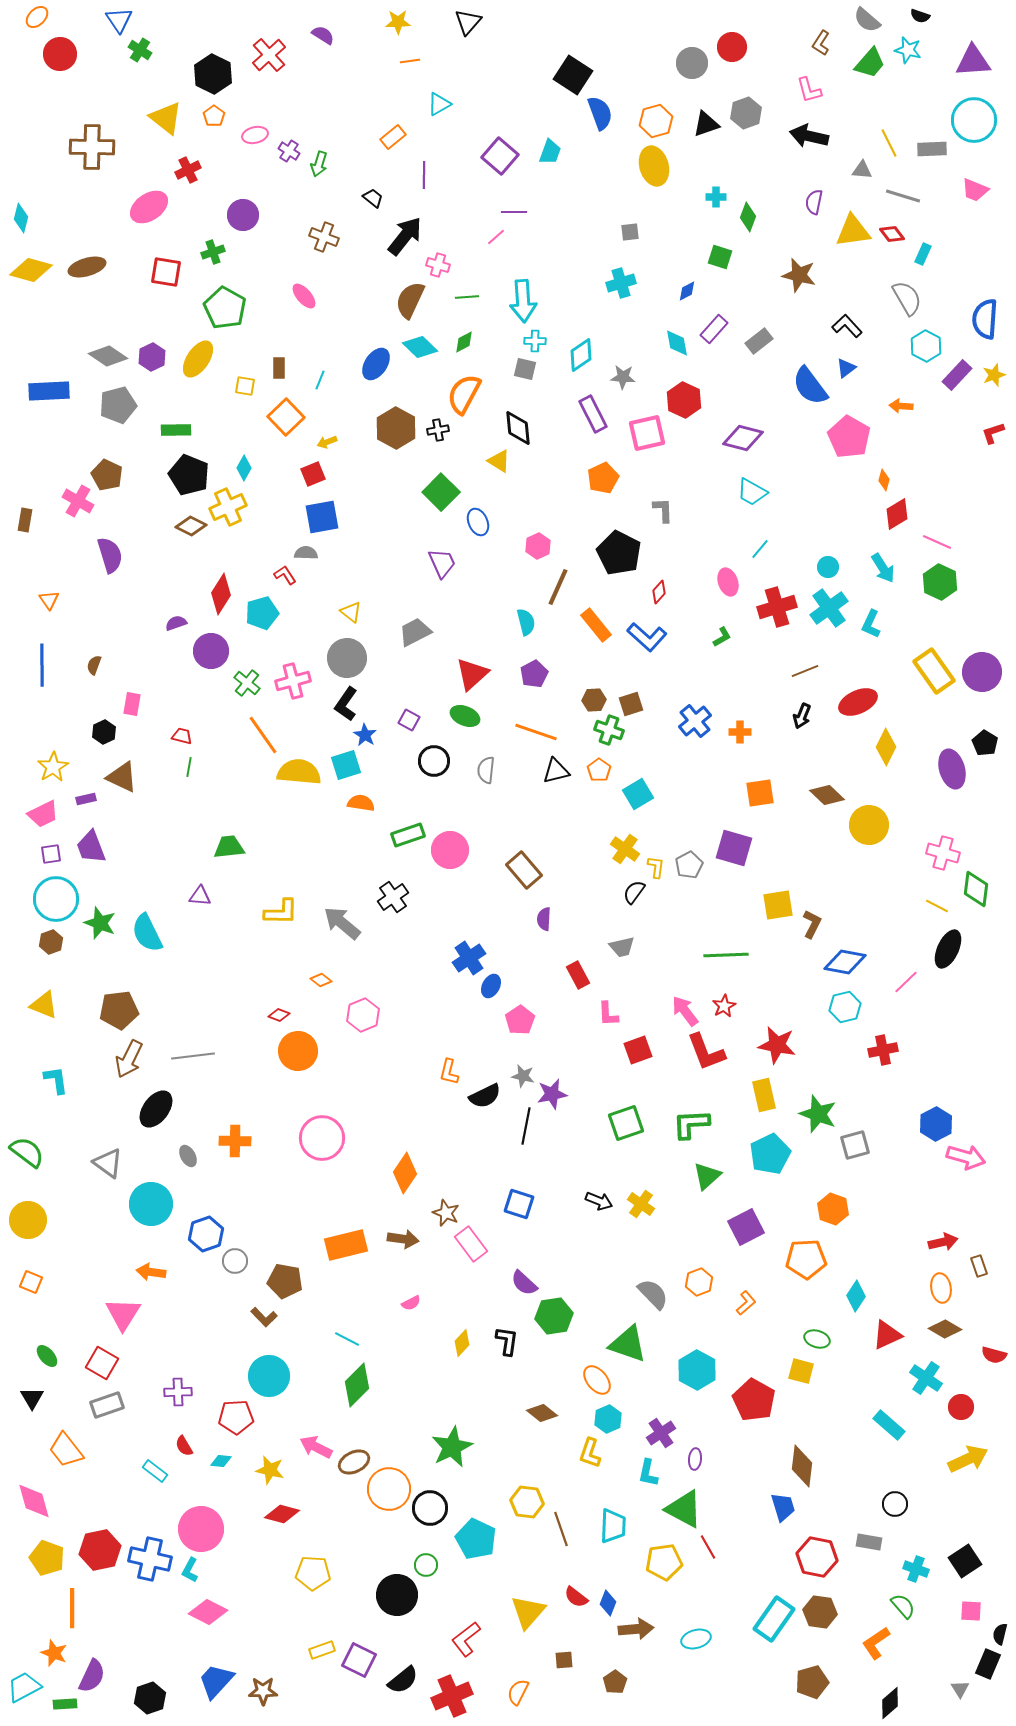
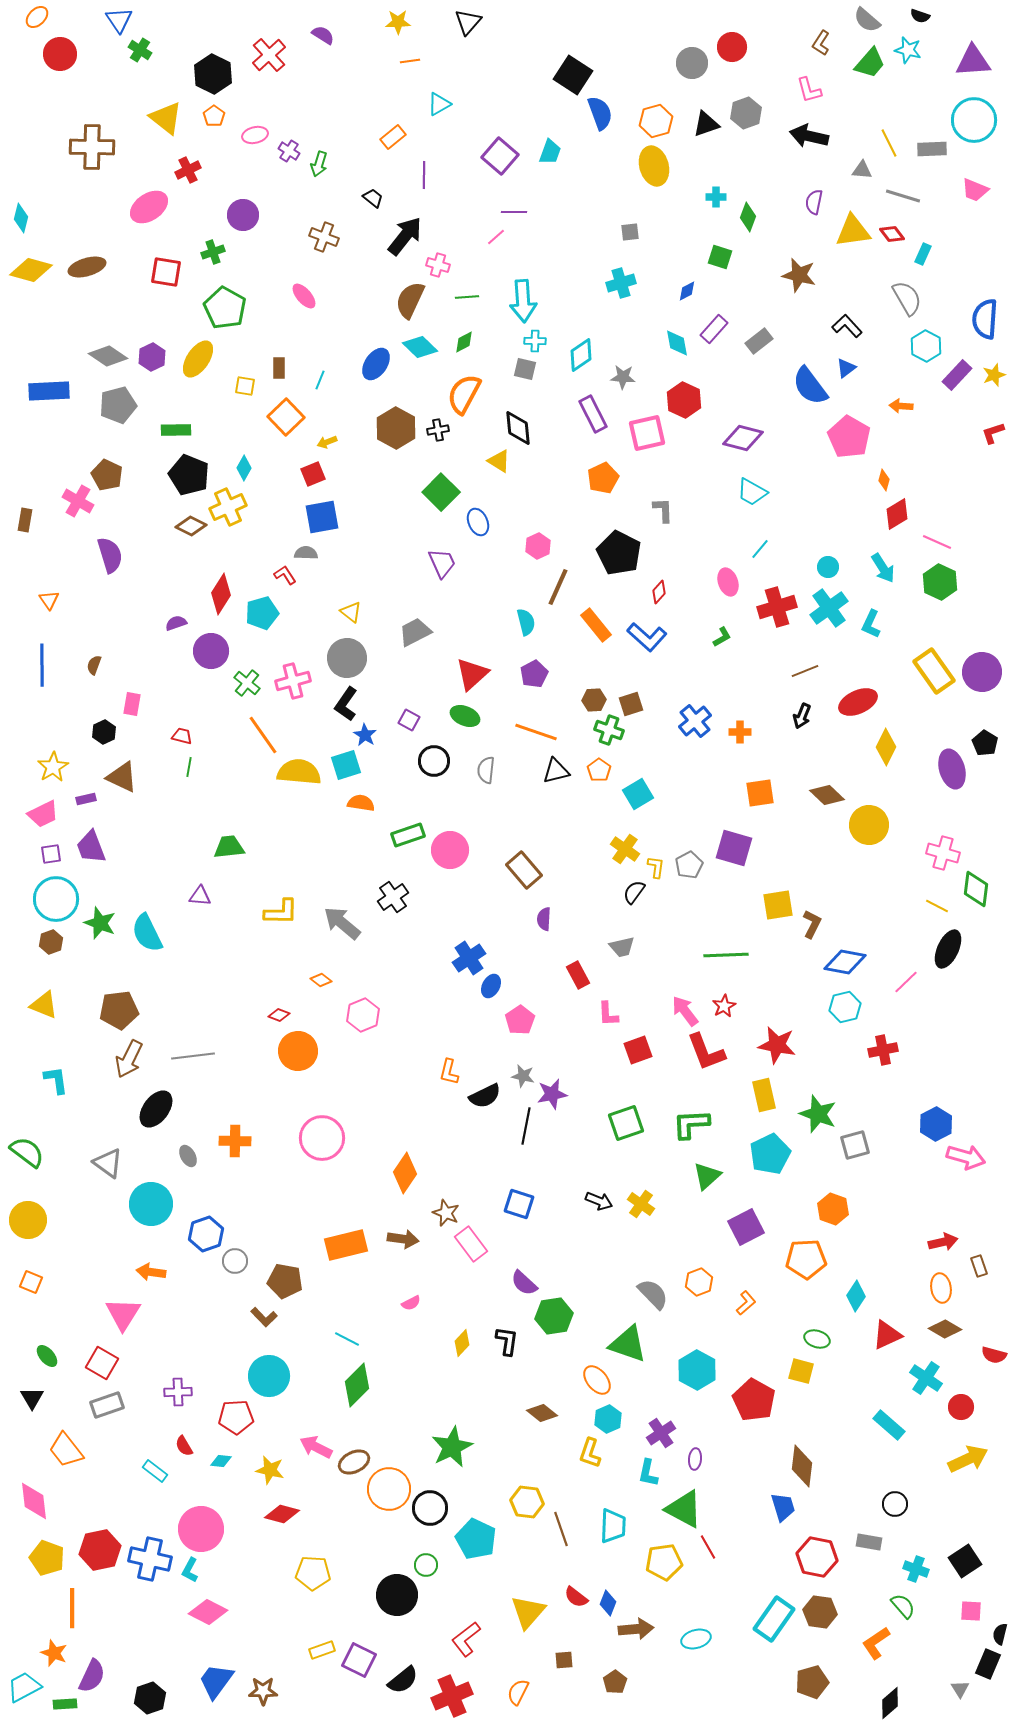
pink diamond at (34, 1501): rotated 9 degrees clockwise
blue trapezoid at (216, 1681): rotated 6 degrees counterclockwise
